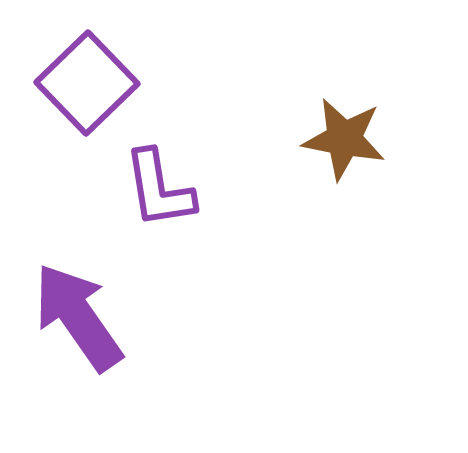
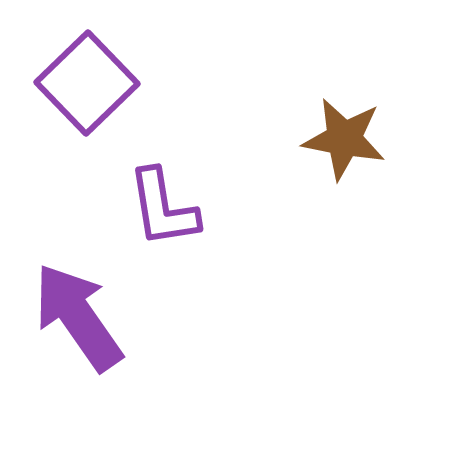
purple L-shape: moved 4 px right, 19 px down
